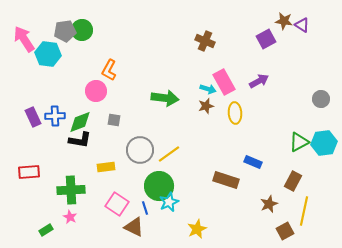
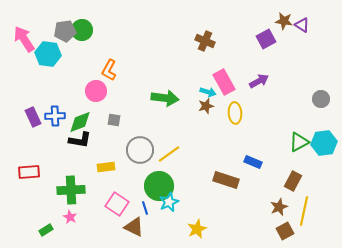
cyan arrow at (208, 89): moved 3 px down
brown star at (269, 204): moved 10 px right, 3 px down
